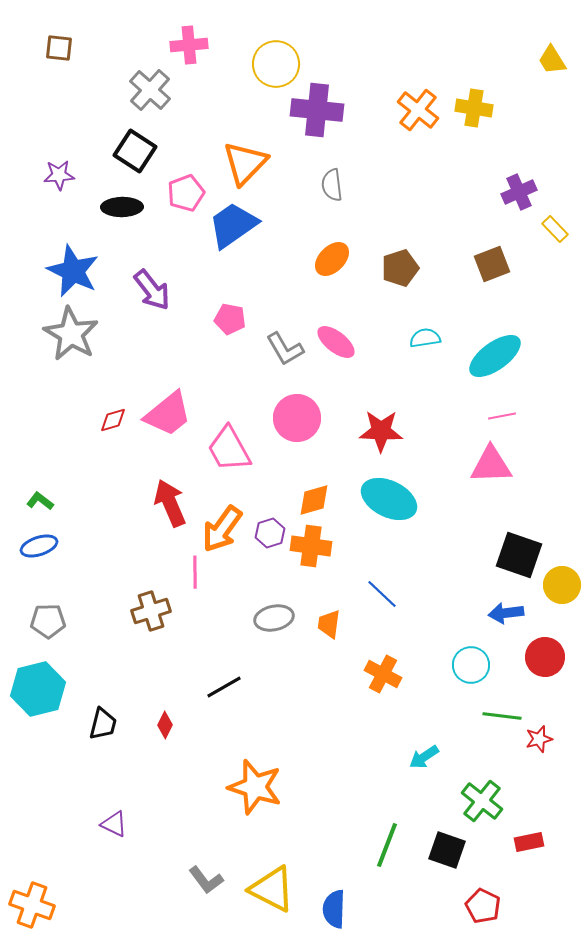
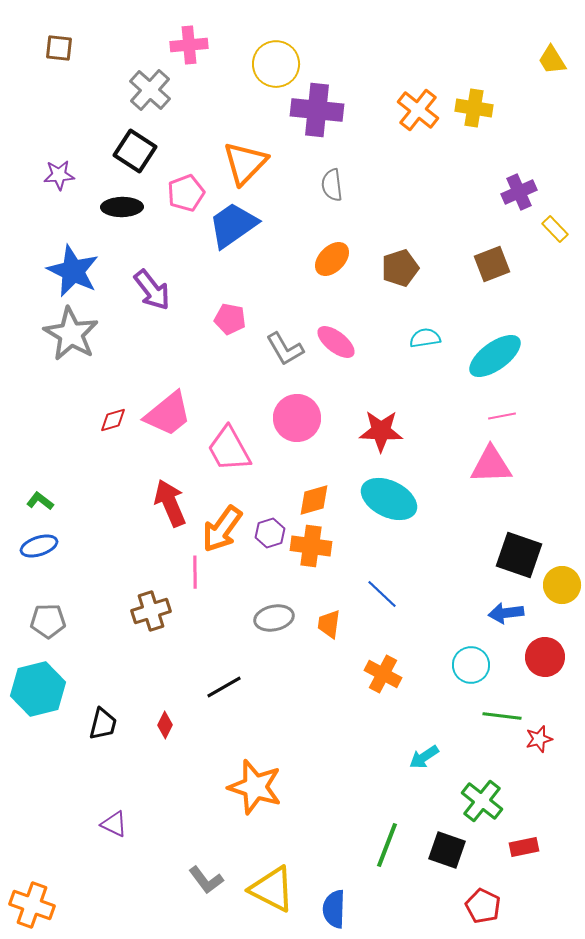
red rectangle at (529, 842): moved 5 px left, 5 px down
